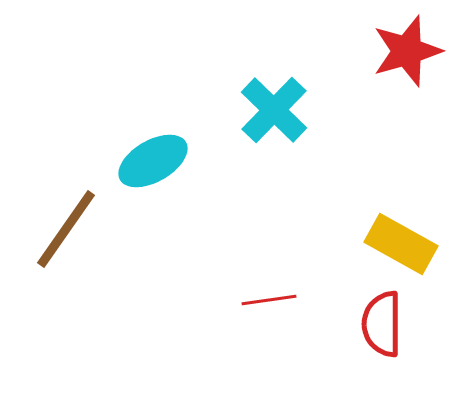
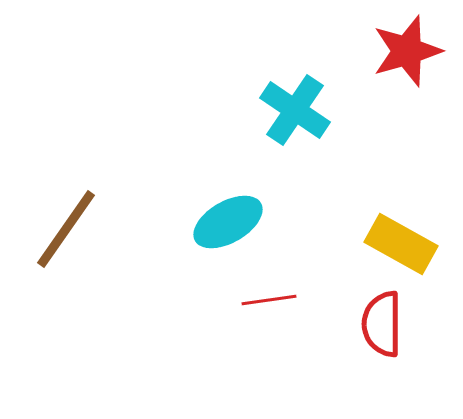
cyan cross: moved 21 px right; rotated 10 degrees counterclockwise
cyan ellipse: moved 75 px right, 61 px down
